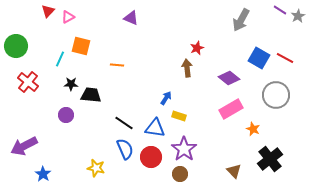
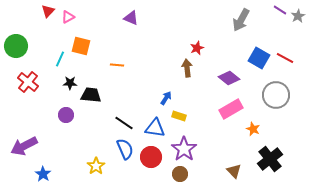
black star: moved 1 px left, 1 px up
yellow star: moved 2 px up; rotated 24 degrees clockwise
